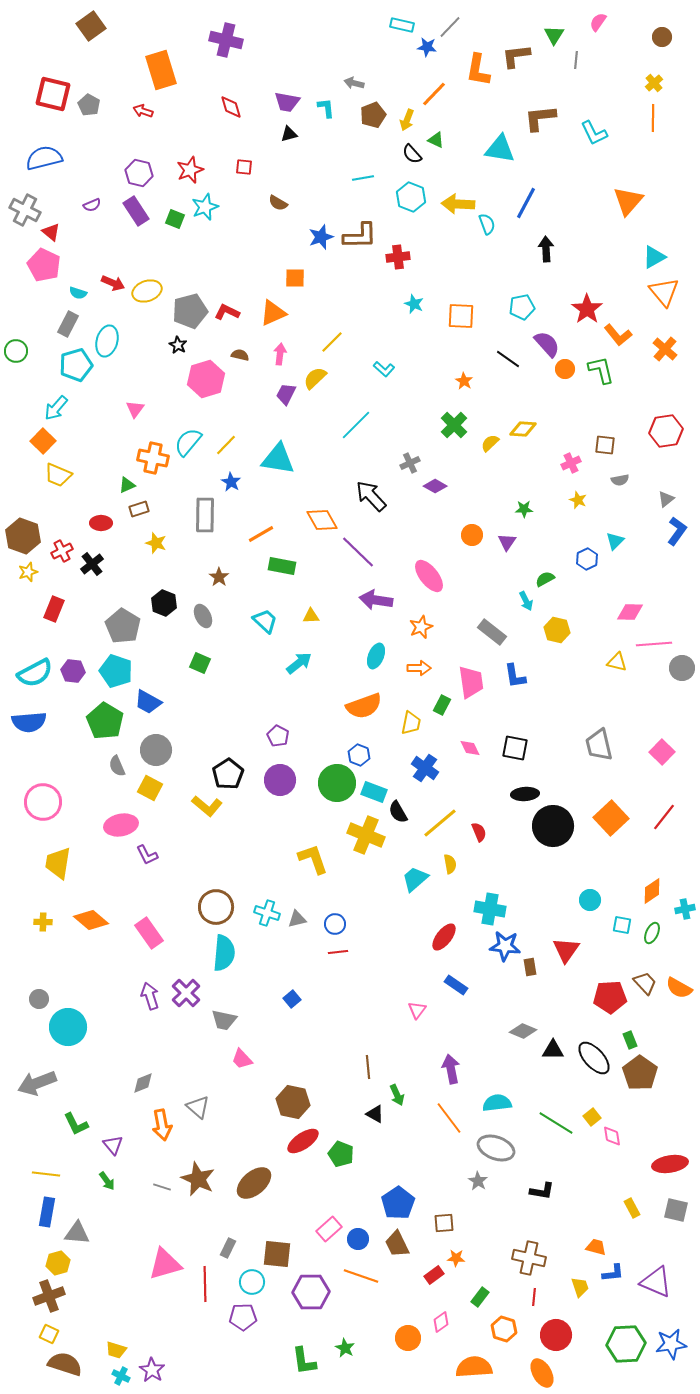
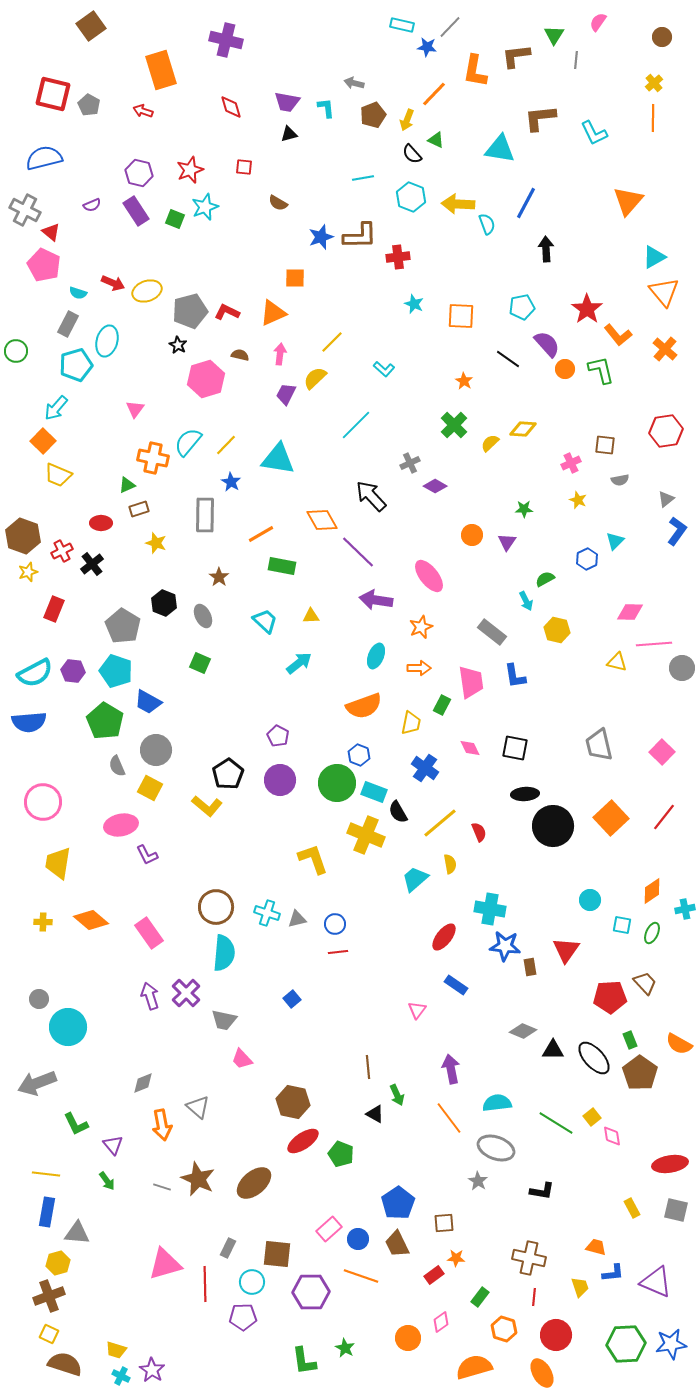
orange L-shape at (478, 70): moved 3 px left, 1 px down
orange semicircle at (679, 988): moved 56 px down
orange semicircle at (474, 1367): rotated 12 degrees counterclockwise
